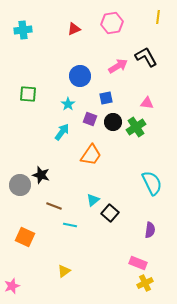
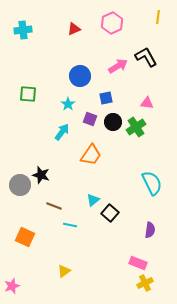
pink hexagon: rotated 15 degrees counterclockwise
